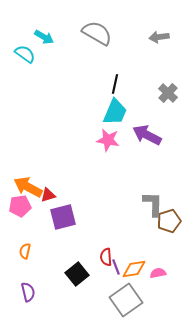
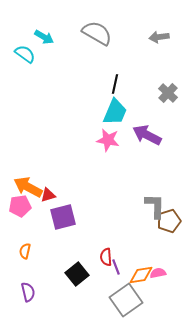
gray L-shape: moved 2 px right, 2 px down
orange diamond: moved 7 px right, 6 px down
